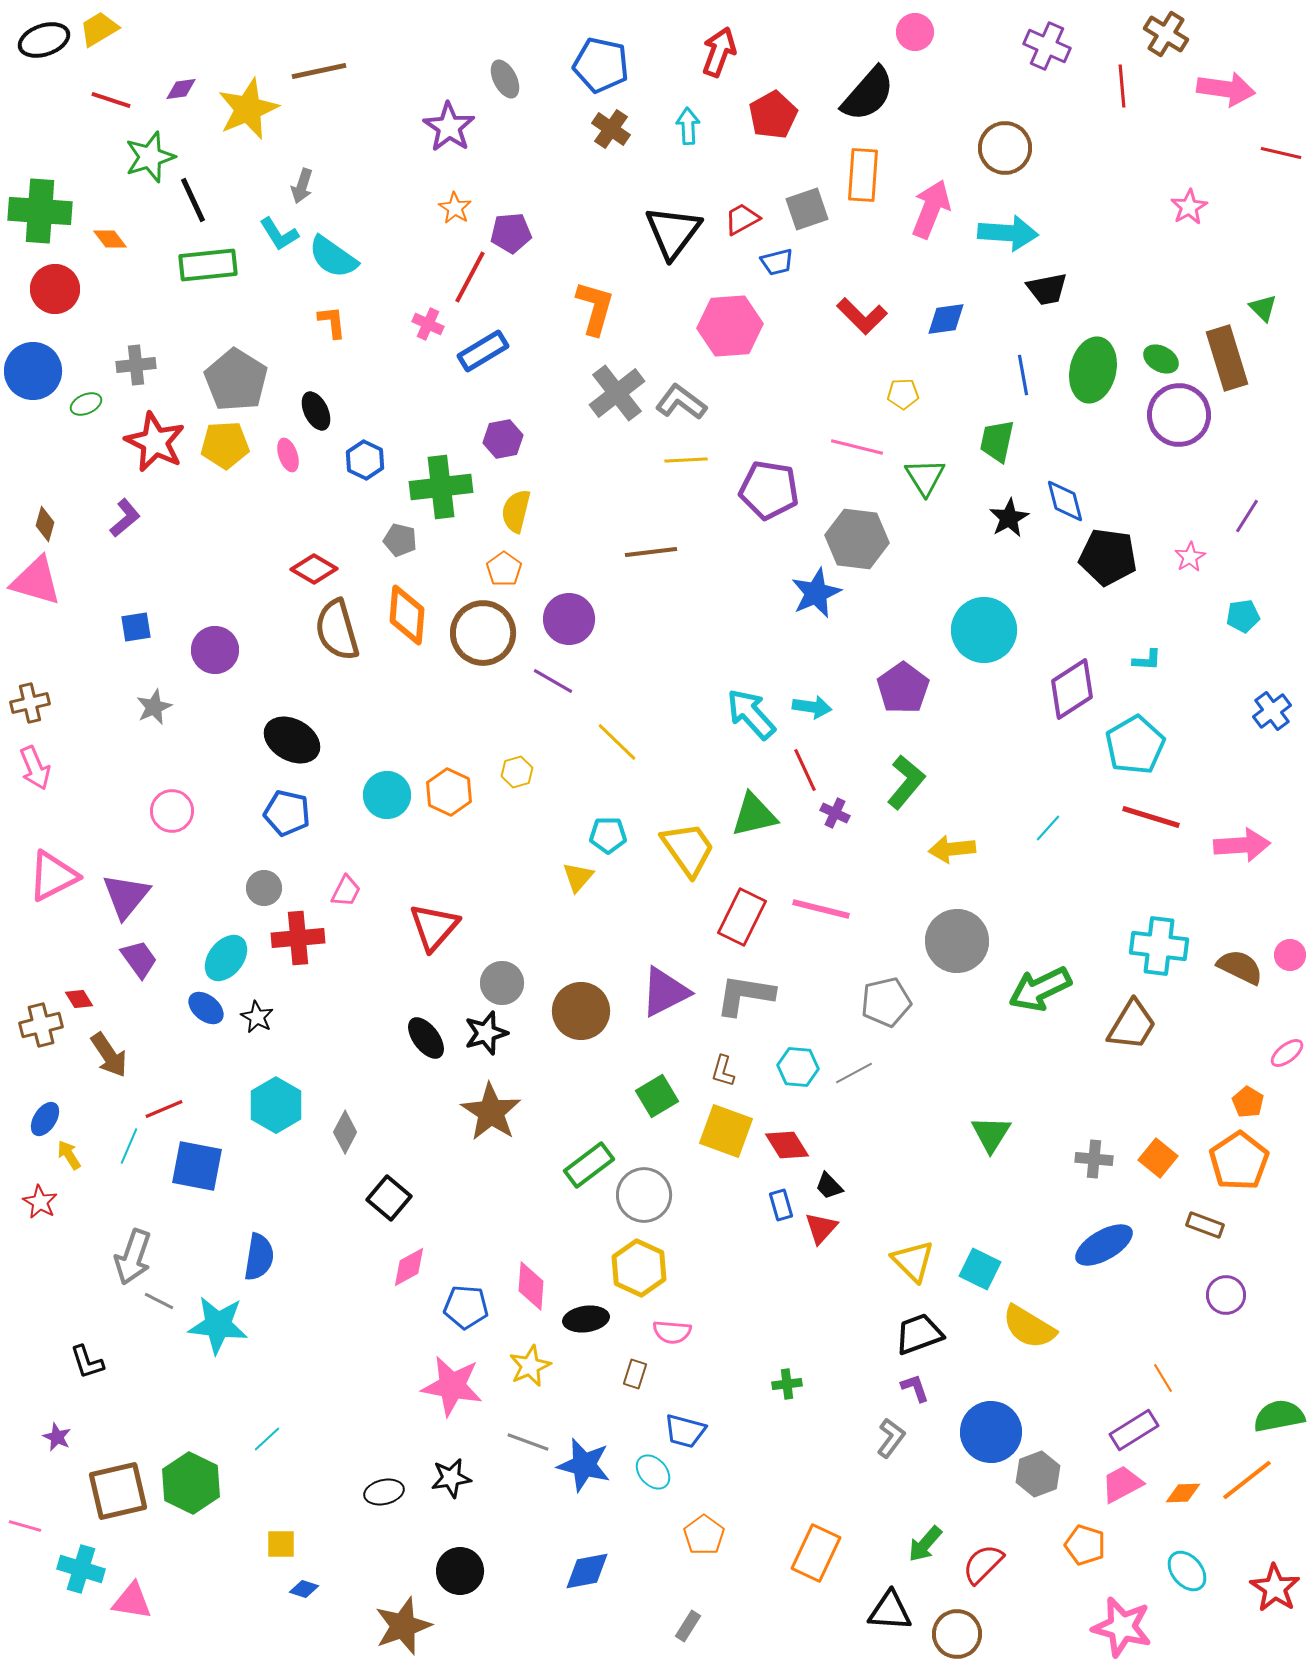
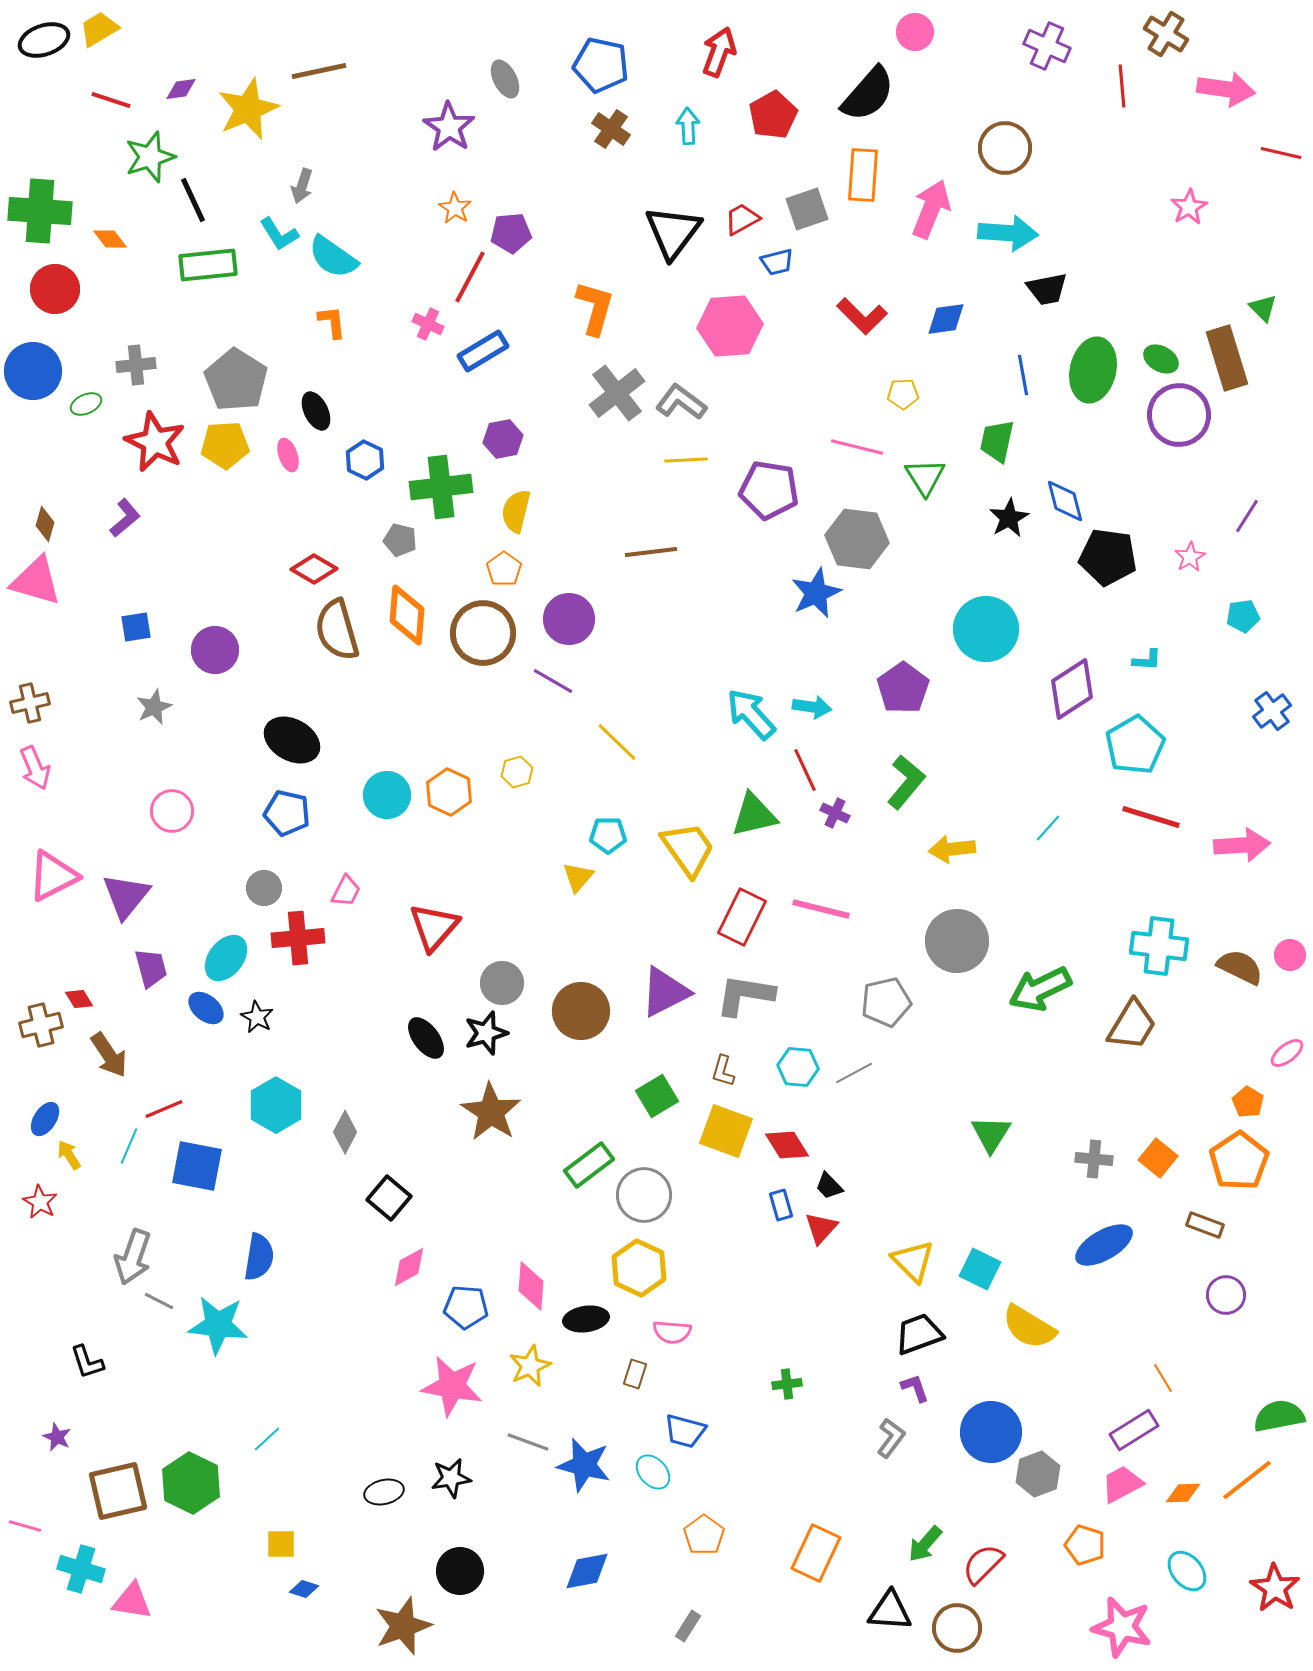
cyan circle at (984, 630): moved 2 px right, 1 px up
purple trapezoid at (139, 959): moved 12 px right, 9 px down; rotated 21 degrees clockwise
brown circle at (957, 1634): moved 6 px up
